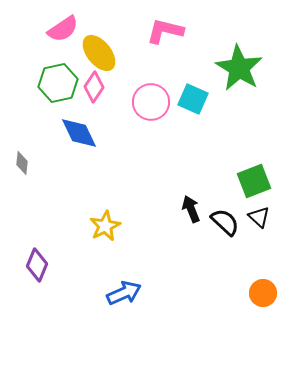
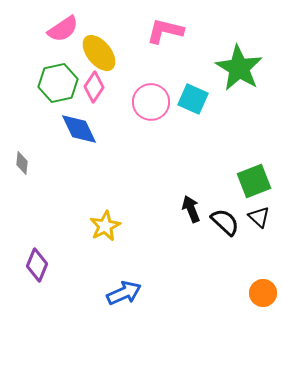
blue diamond: moved 4 px up
